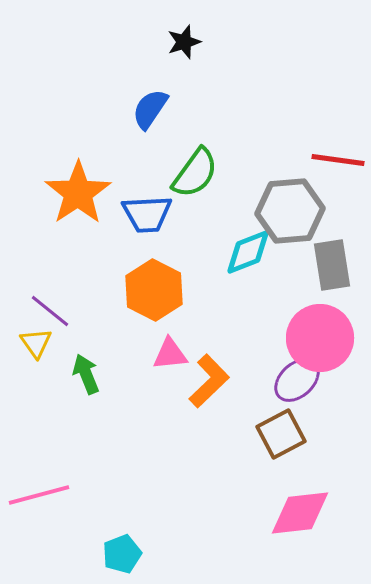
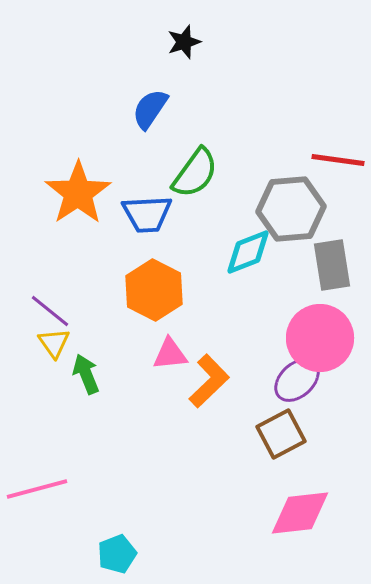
gray hexagon: moved 1 px right, 2 px up
yellow triangle: moved 18 px right
pink line: moved 2 px left, 6 px up
cyan pentagon: moved 5 px left
